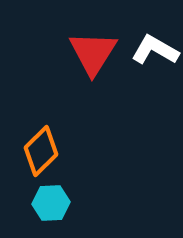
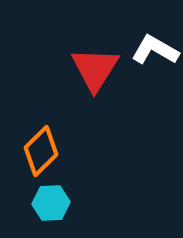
red triangle: moved 2 px right, 16 px down
